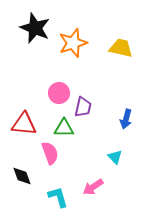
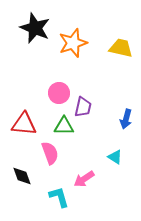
green triangle: moved 2 px up
cyan triangle: rotated 14 degrees counterclockwise
pink arrow: moved 9 px left, 8 px up
cyan L-shape: moved 1 px right
